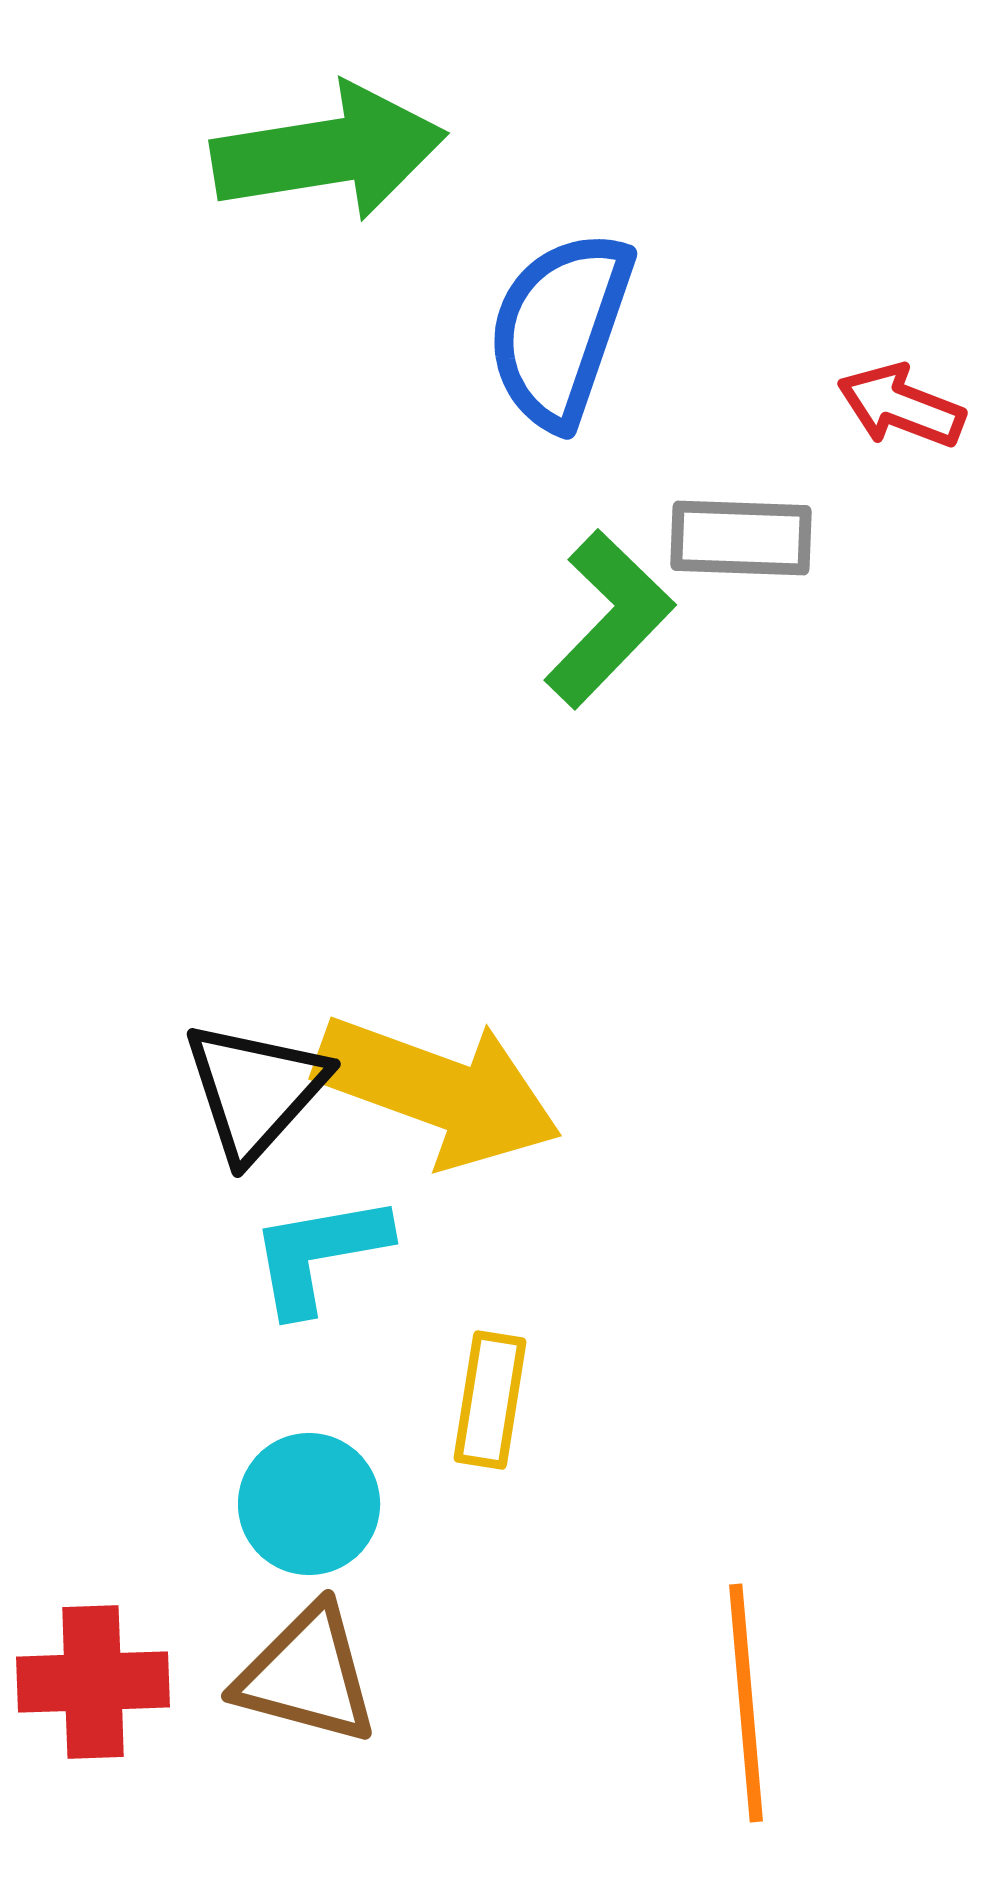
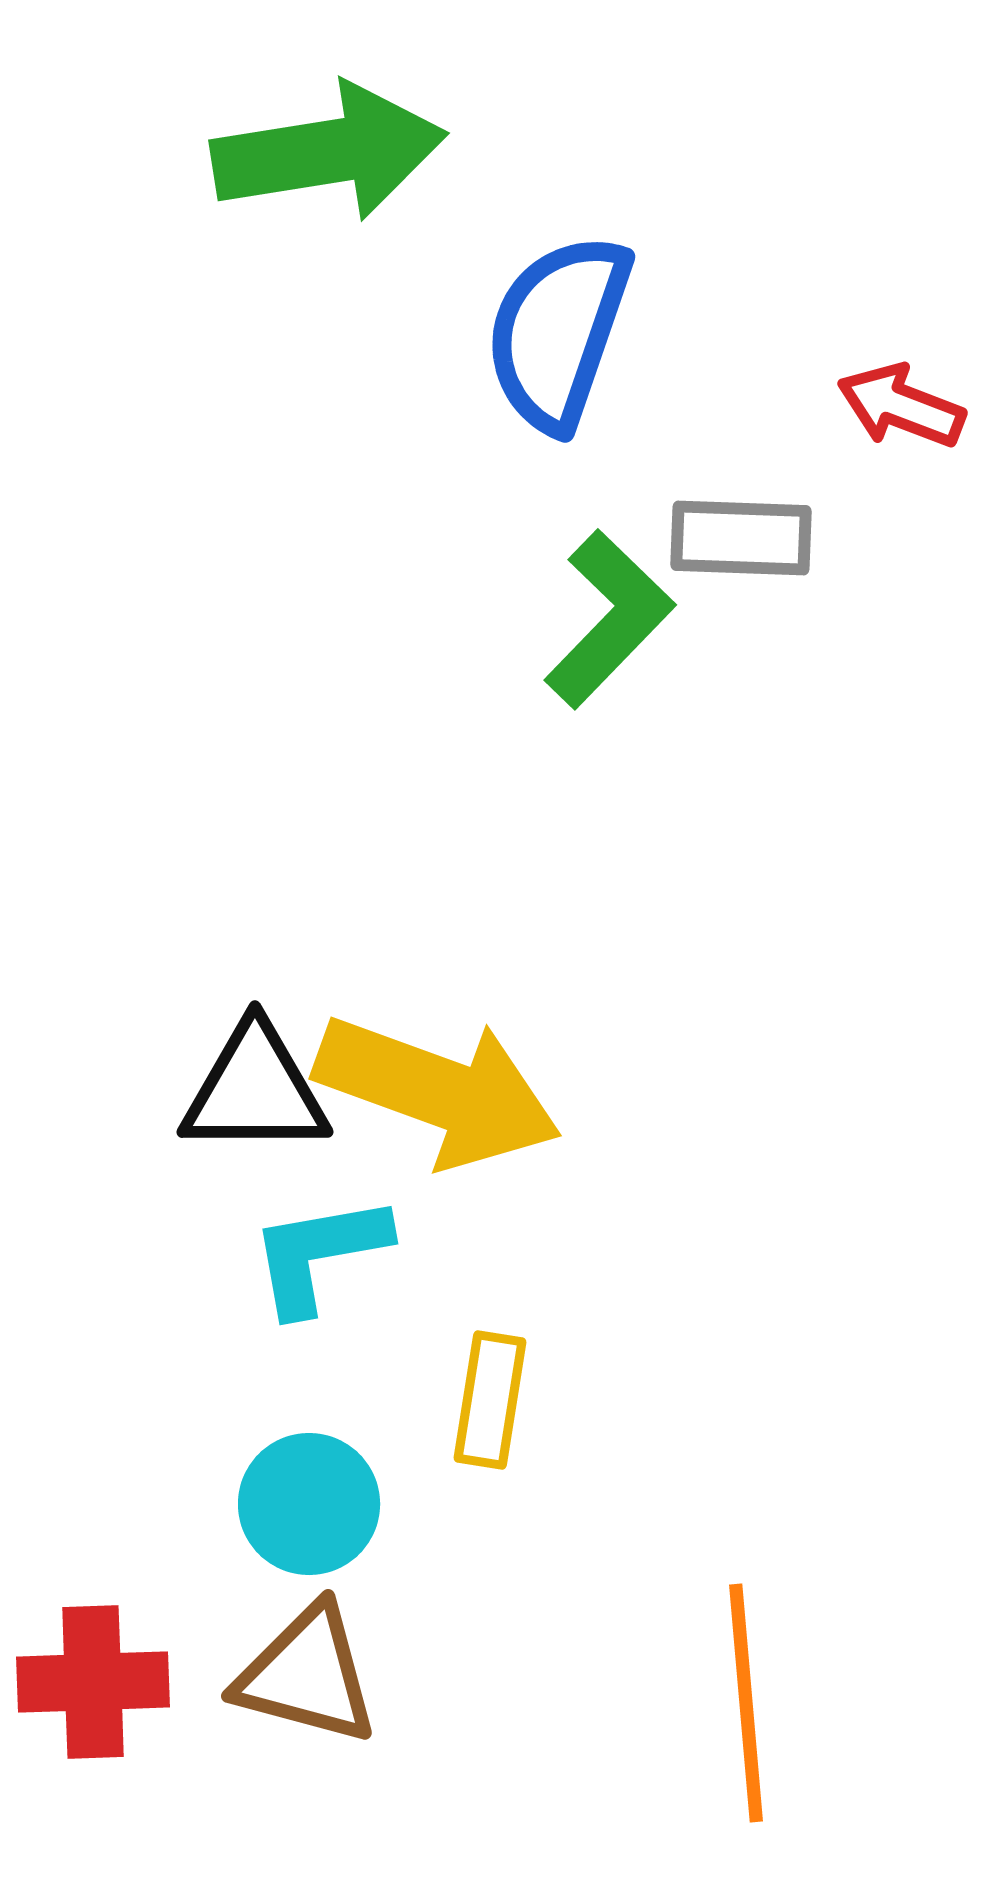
blue semicircle: moved 2 px left, 3 px down
black triangle: rotated 48 degrees clockwise
